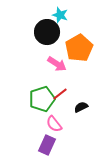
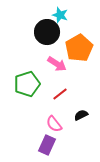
green pentagon: moved 15 px left, 15 px up
black semicircle: moved 8 px down
